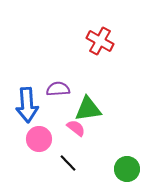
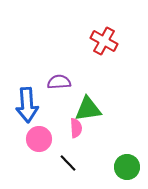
red cross: moved 4 px right
purple semicircle: moved 1 px right, 7 px up
pink semicircle: rotated 48 degrees clockwise
green circle: moved 2 px up
